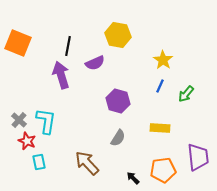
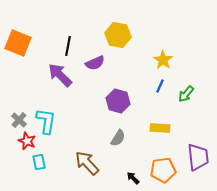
purple arrow: moved 1 px left; rotated 28 degrees counterclockwise
